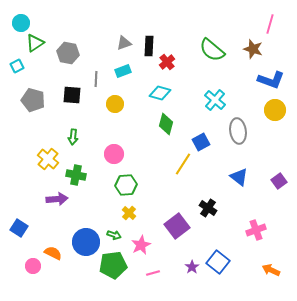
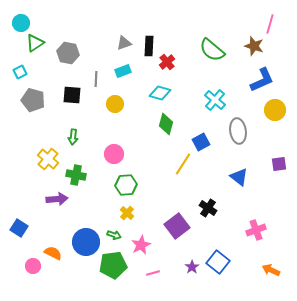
brown star at (253, 49): moved 1 px right, 3 px up
cyan square at (17, 66): moved 3 px right, 6 px down
blue L-shape at (271, 80): moved 9 px left; rotated 44 degrees counterclockwise
purple square at (279, 181): moved 17 px up; rotated 28 degrees clockwise
yellow cross at (129, 213): moved 2 px left
